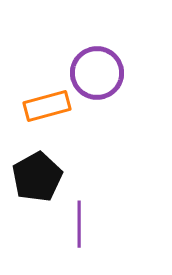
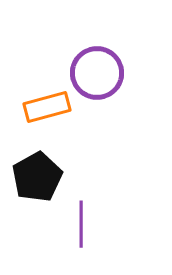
orange rectangle: moved 1 px down
purple line: moved 2 px right
